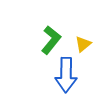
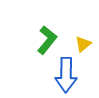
green L-shape: moved 4 px left
